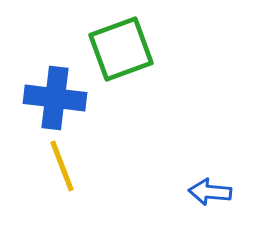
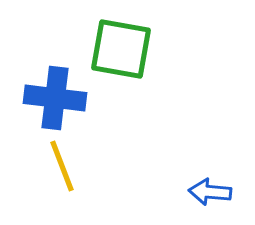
green square: rotated 30 degrees clockwise
